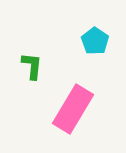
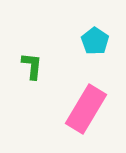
pink rectangle: moved 13 px right
